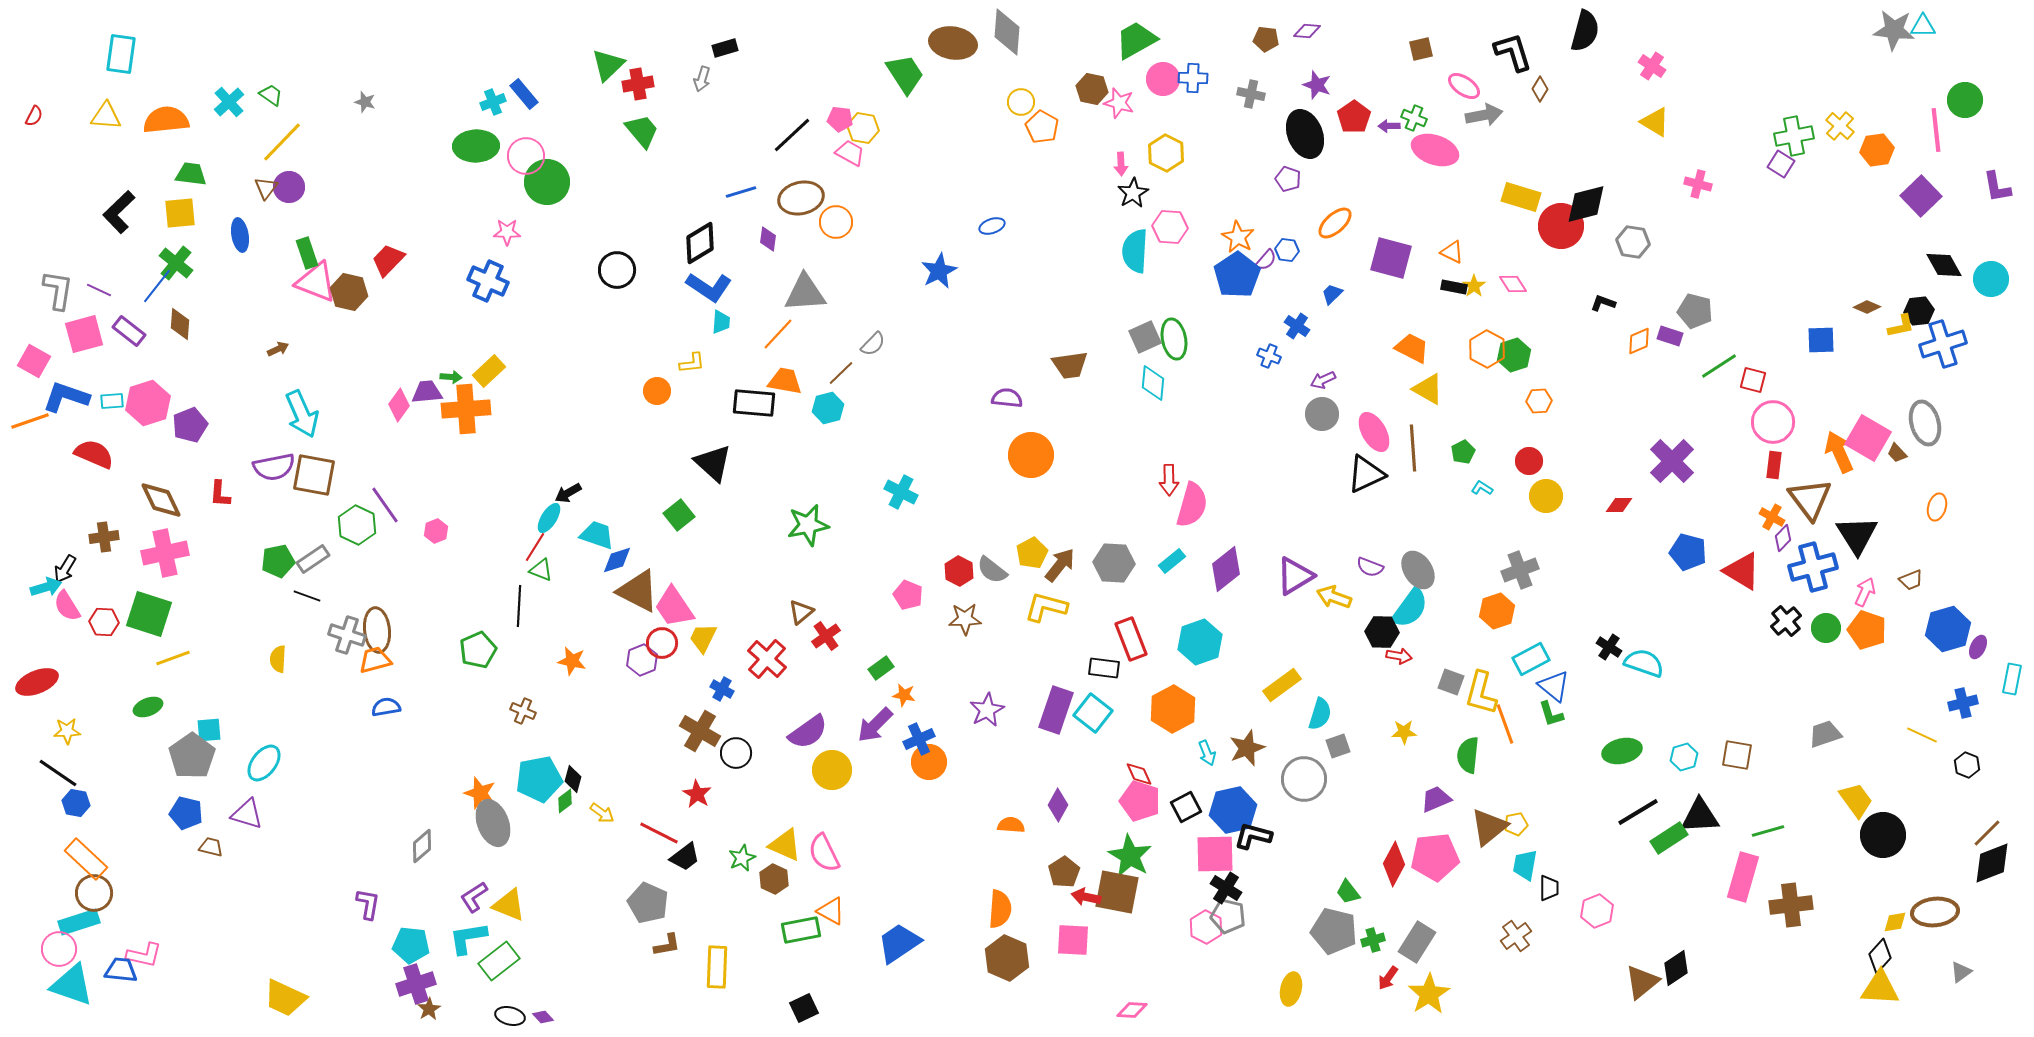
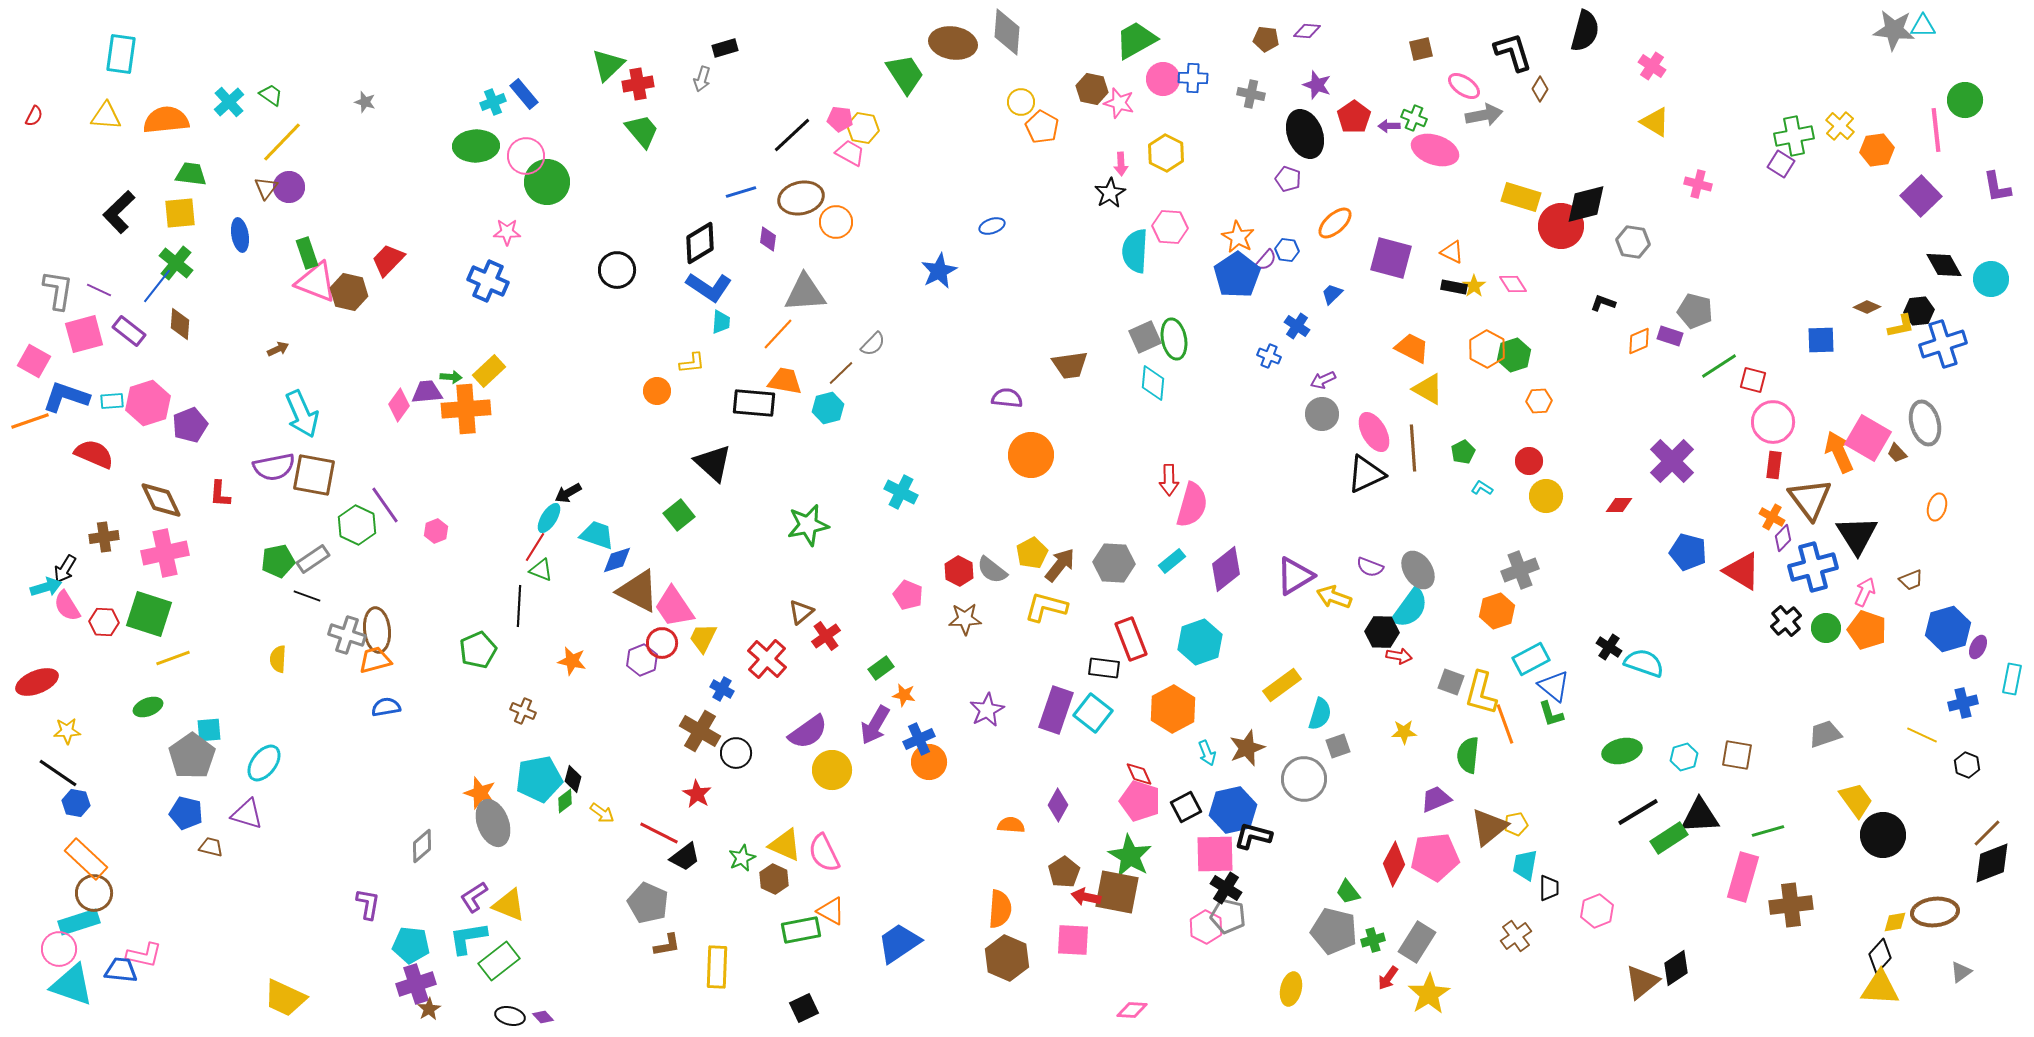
black star at (1133, 193): moved 23 px left
purple arrow at (875, 725): rotated 15 degrees counterclockwise
